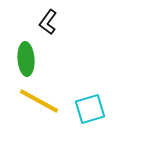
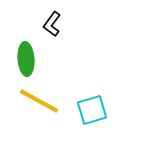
black L-shape: moved 4 px right, 2 px down
cyan square: moved 2 px right, 1 px down
